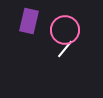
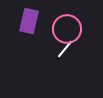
pink circle: moved 2 px right, 1 px up
